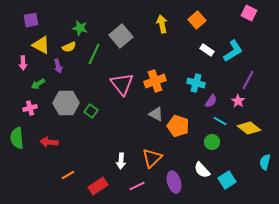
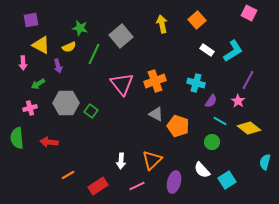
orange triangle: moved 2 px down
purple ellipse: rotated 30 degrees clockwise
